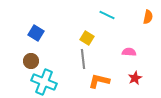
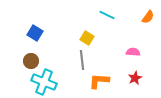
orange semicircle: rotated 24 degrees clockwise
blue square: moved 1 px left
pink semicircle: moved 4 px right
gray line: moved 1 px left, 1 px down
orange L-shape: rotated 10 degrees counterclockwise
